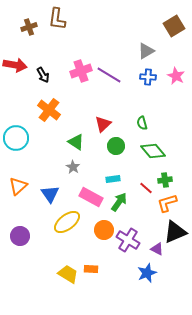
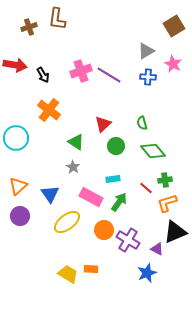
pink star: moved 3 px left, 12 px up
purple circle: moved 20 px up
